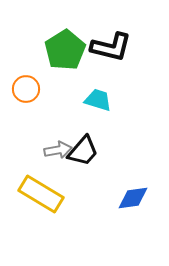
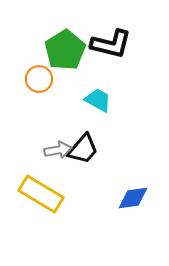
black L-shape: moved 3 px up
orange circle: moved 13 px right, 10 px up
cyan trapezoid: rotated 12 degrees clockwise
black trapezoid: moved 2 px up
